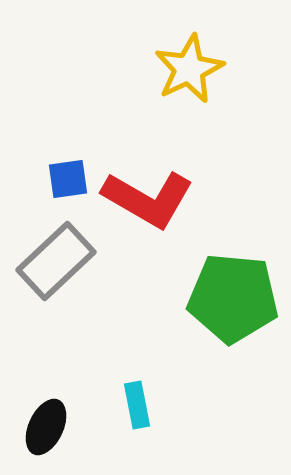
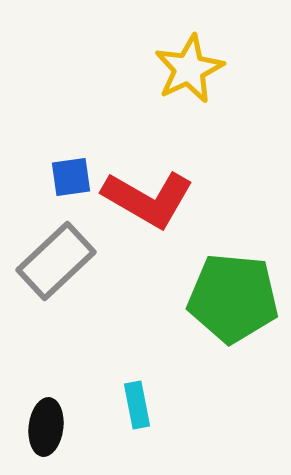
blue square: moved 3 px right, 2 px up
black ellipse: rotated 18 degrees counterclockwise
